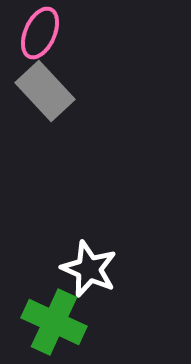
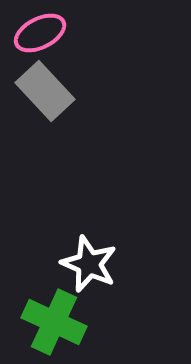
pink ellipse: rotated 39 degrees clockwise
white star: moved 5 px up
